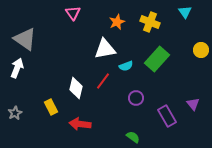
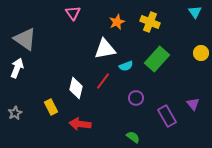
cyan triangle: moved 10 px right
yellow circle: moved 3 px down
